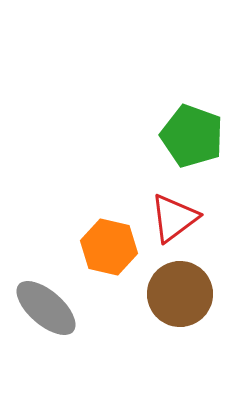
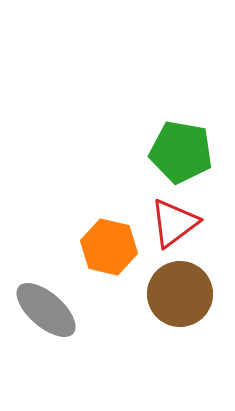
green pentagon: moved 11 px left, 16 px down; rotated 10 degrees counterclockwise
red triangle: moved 5 px down
gray ellipse: moved 2 px down
